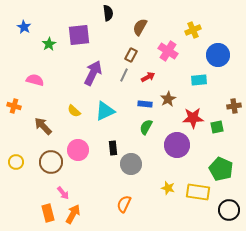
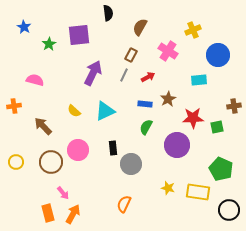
orange cross: rotated 24 degrees counterclockwise
